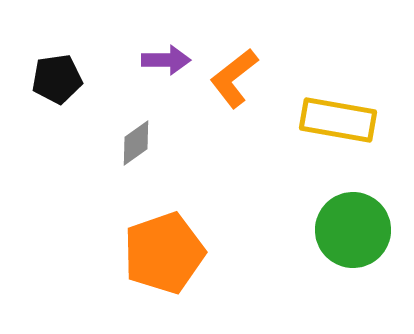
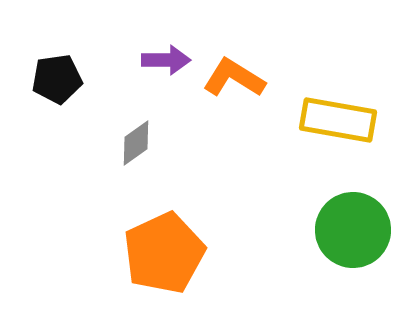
orange L-shape: rotated 70 degrees clockwise
orange pentagon: rotated 6 degrees counterclockwise
